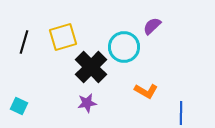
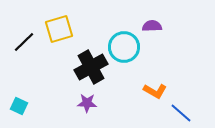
purple semicircle: rotated 42 degrees clockwise
yellow square: moved 4 px left, 8 px up
black line: rotated 30 degrees clockwise
black cross: rotated 16 degrees clockwise
orange L-shape: moved 9 px right
purple star: rotated 12 degrees clockwise
blue line: rotated 50 degrees counterclockwise
